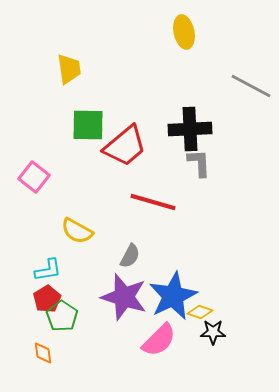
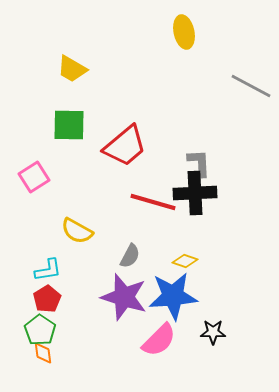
yellow trapezoid: moved 3 px right; rotated 128 degrees clockwise
green square: moved 19 px left
black cross: moved 5 px right, 64 px down
pink square: rotated 20 degrees clockwise
blue star: rotated 21 degrees clockwise
yellow diamond: moved 15 px left, 51 px up
green pentagon: moved 22 px left, 14 px down
